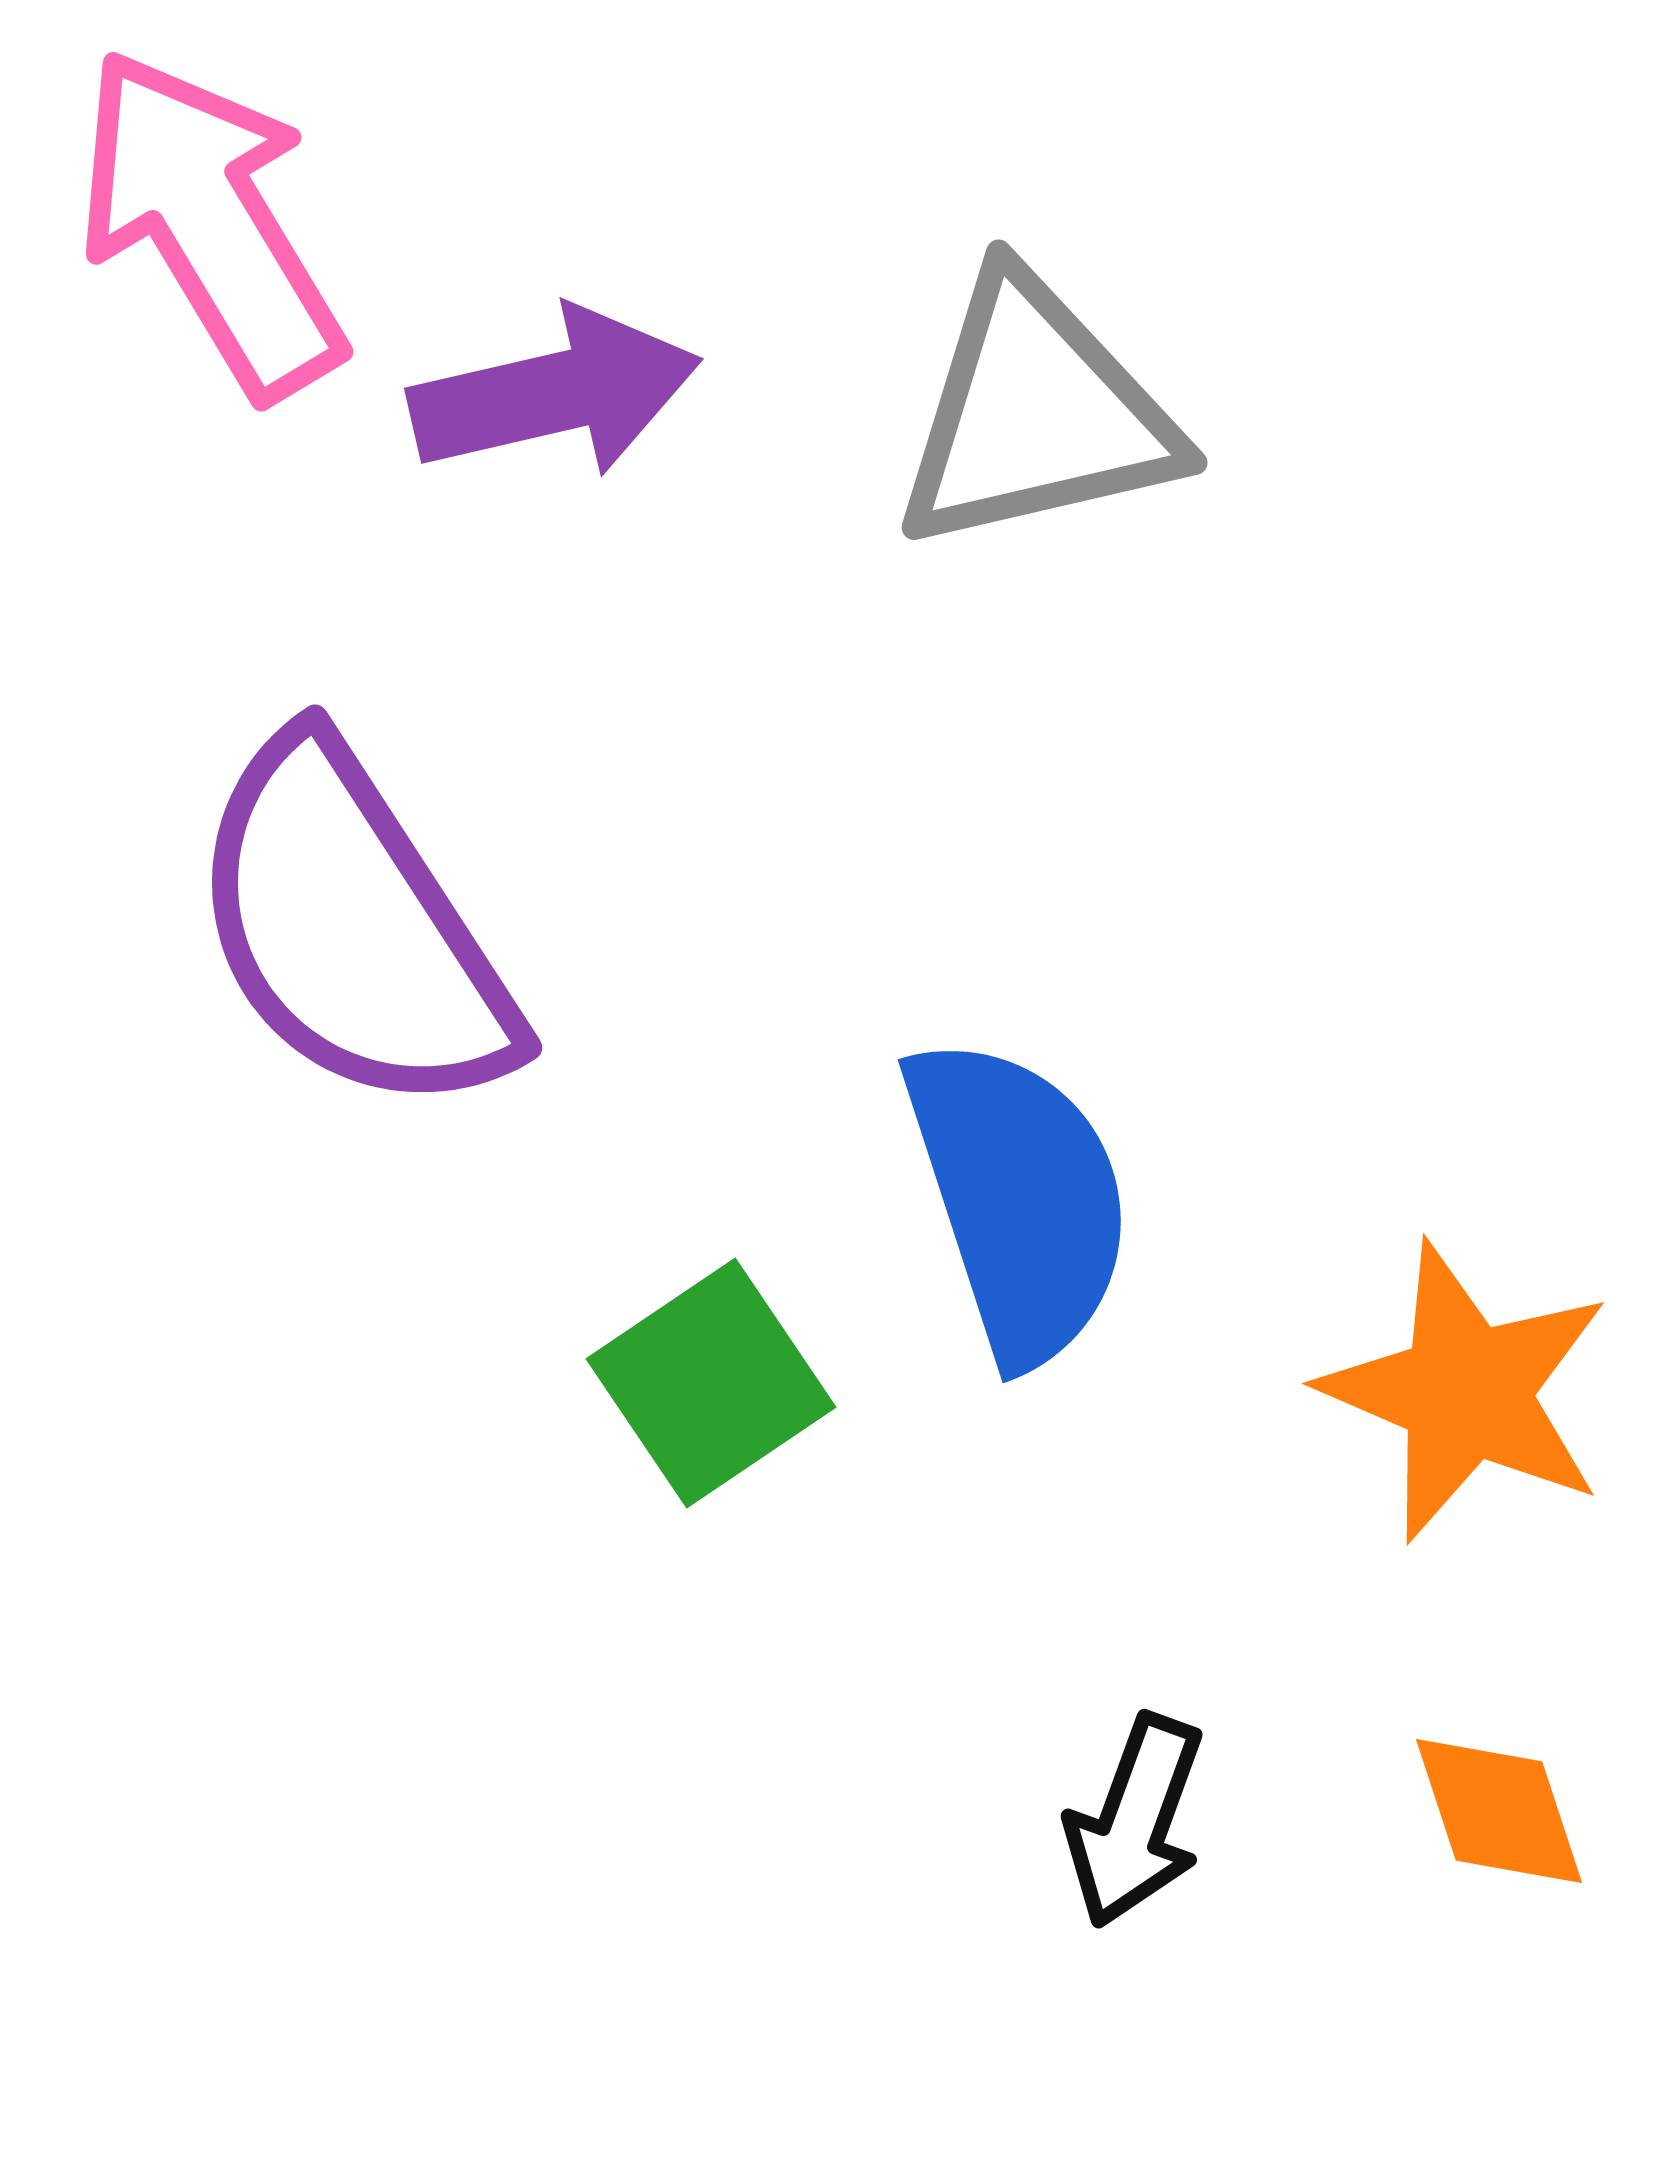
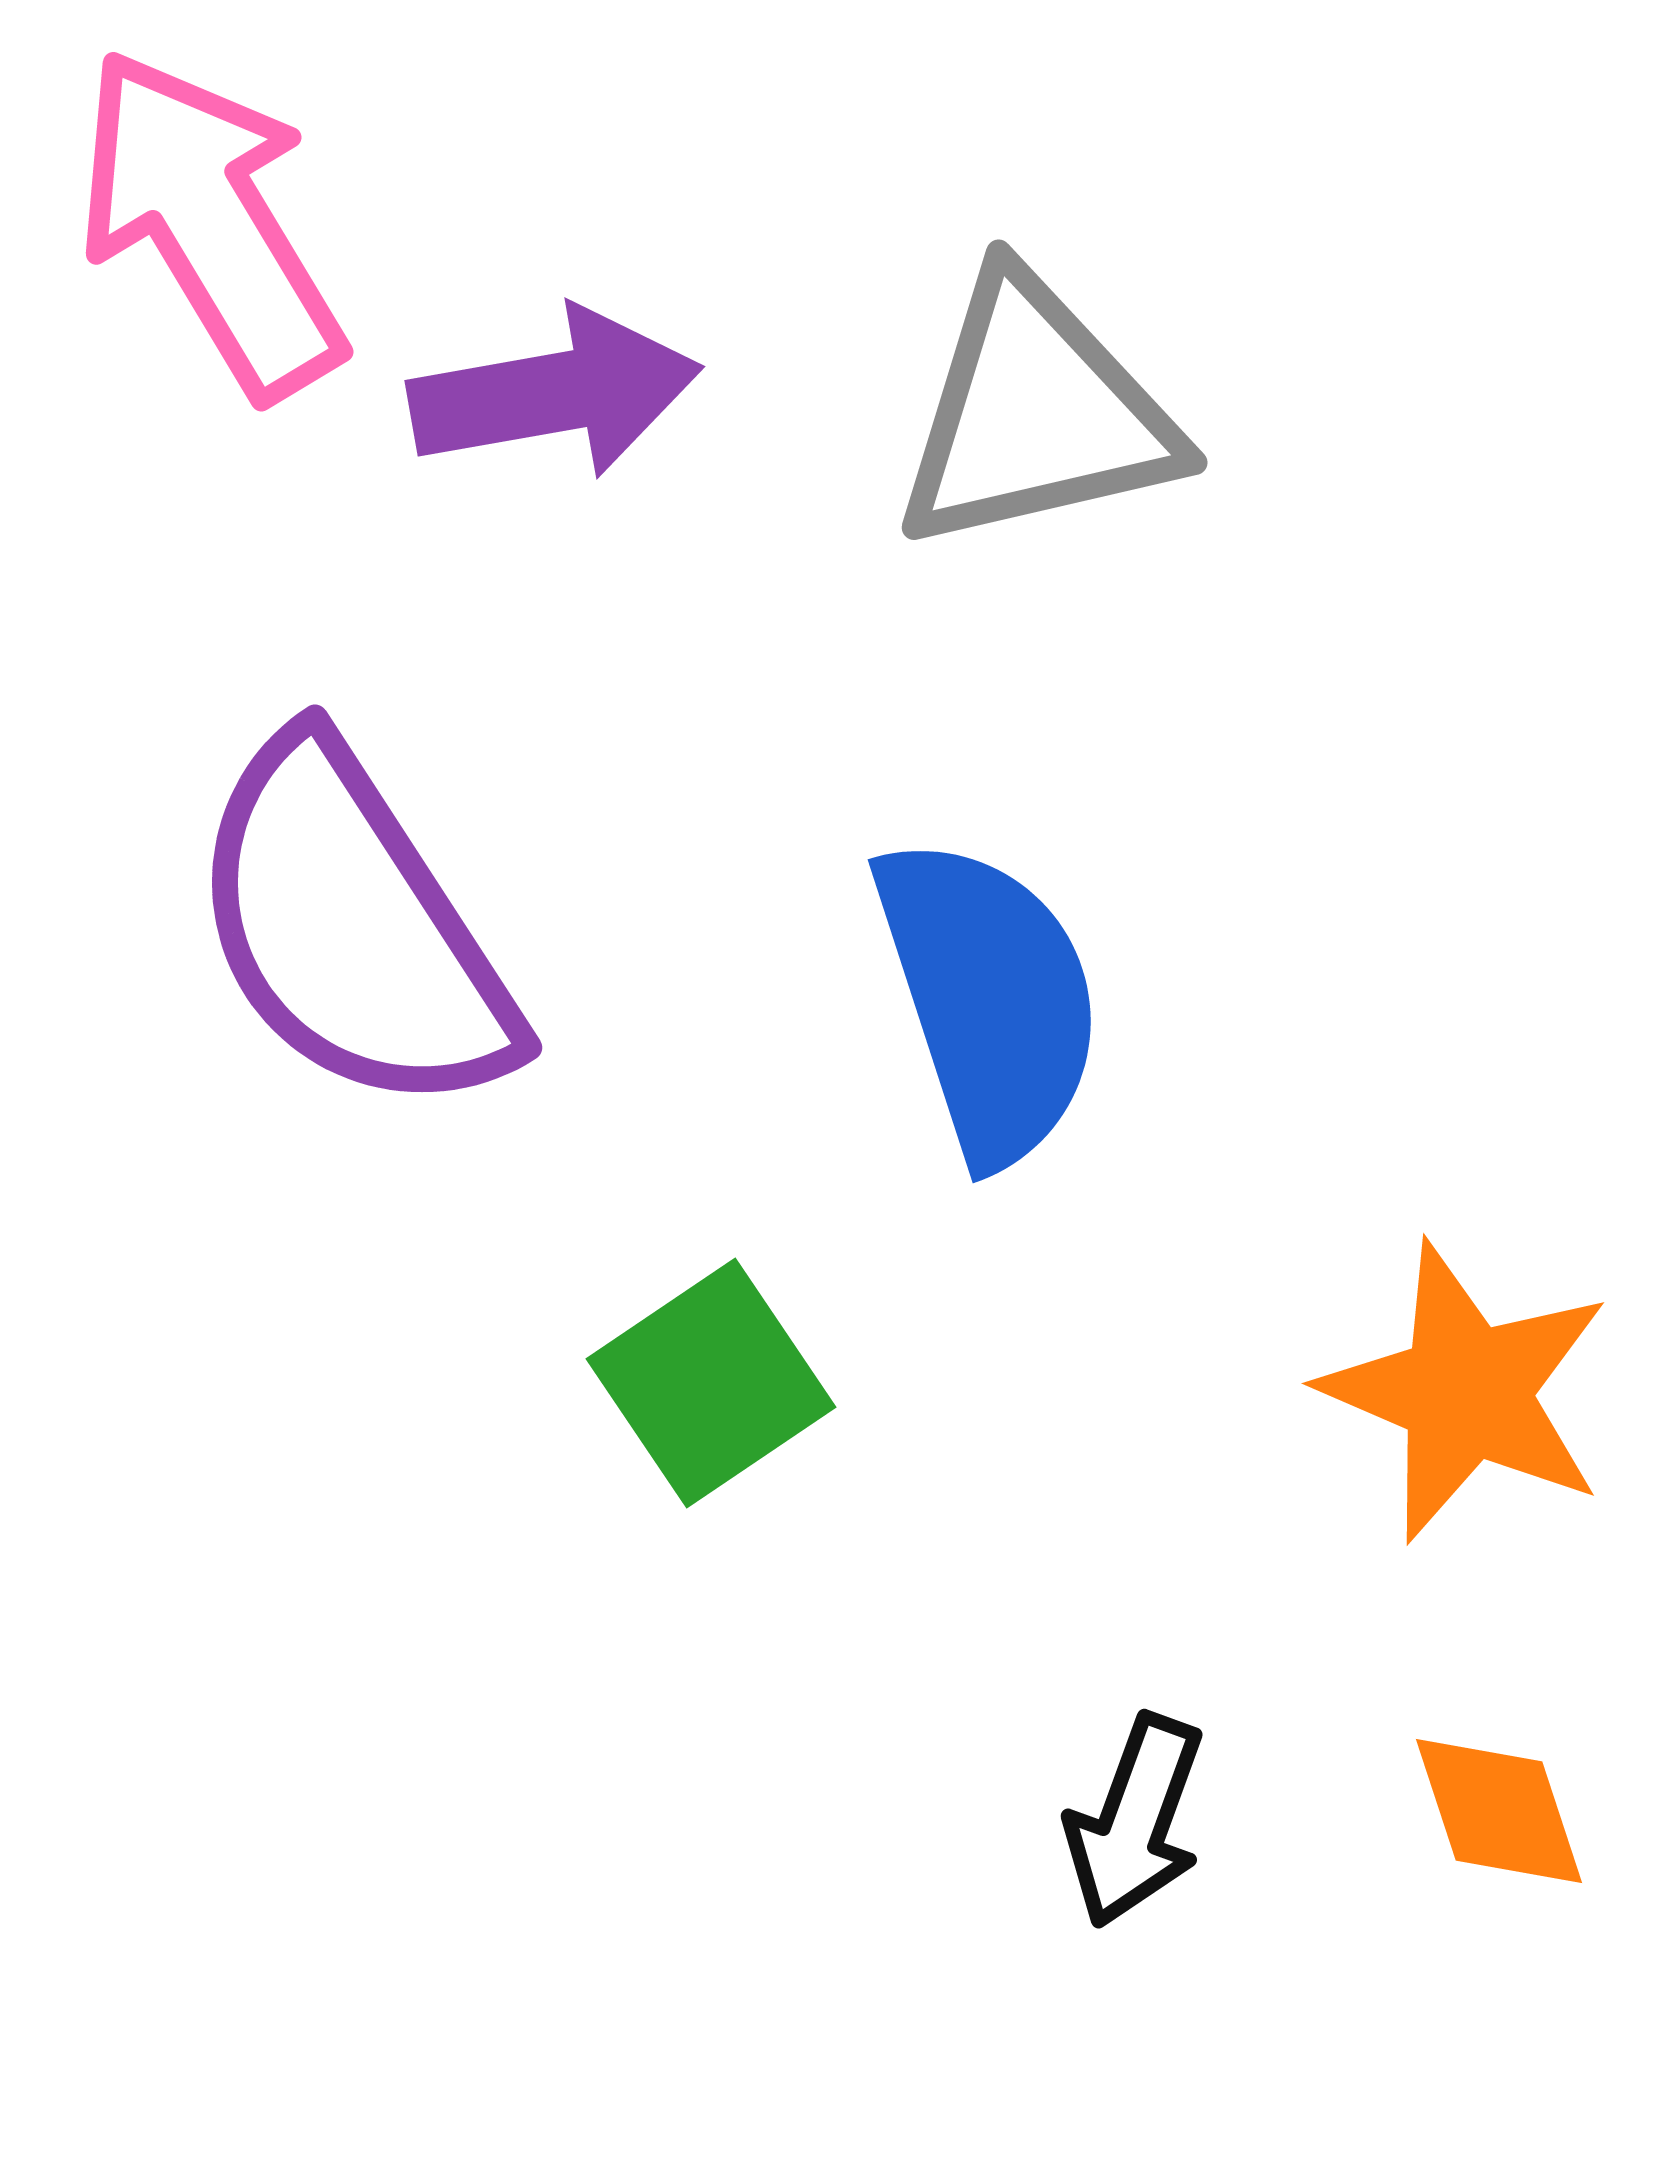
purple arrow: rotated 3 degrees clockwise
blue semicircle: moved 30 px left, 200 px up
